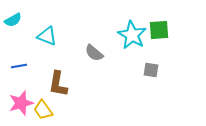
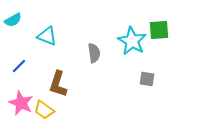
cyan star: moved 6 px down
gray semicircle: rotated 138 degrees counterclockwise
blue line: rotated 35 degrees counterclockwise
gray square: moved 4 px left, 9 px down
brown L-shape: rotated 8 degrees clockwise
pink star: rotated 30 degrees counterclockwise
yellow trapezoid: moved 1 px right; rotated 20 degrees counterclockwise
